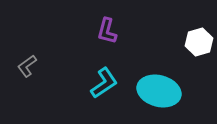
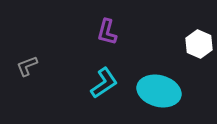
purple L-shape: moved 1 px down
white hexagon: moved 2 px down; rotated 20 degrees counterclockwise
gray L-shape: rotated 15 degrees clockwise
